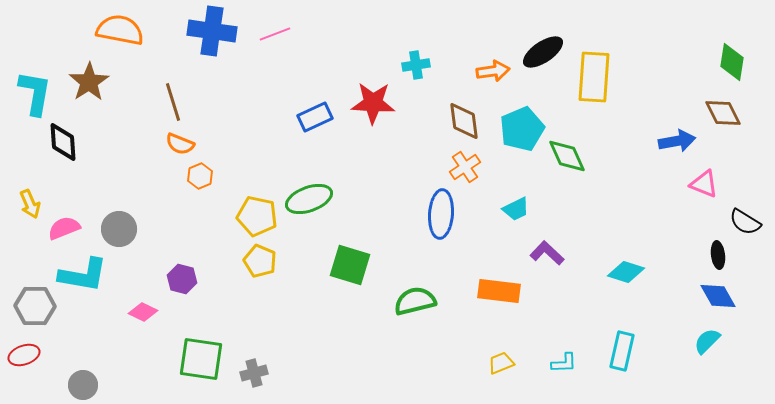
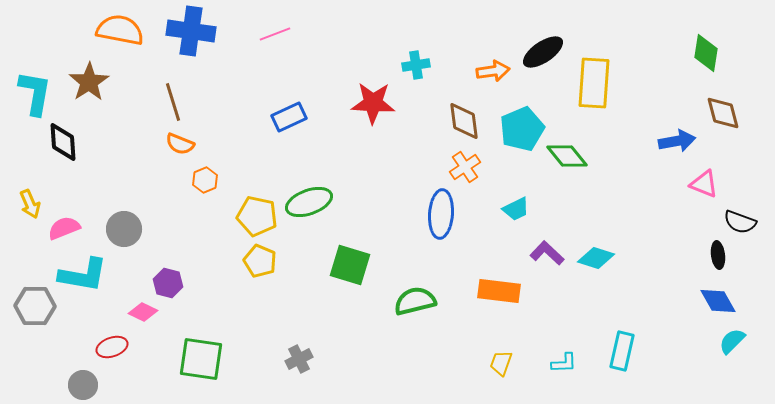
blue cross at (212, 31): moved 21 px left
green diamond at (732, 62): moved 26 px left, 9 px up
yellow rectangle at (594, 77): moved 6 px down
brown diamond at (723, 113): rotated 12 degrees clockwise
blue rectangle at (315, 117): moved 26 px left
green diamond at (567, 156): rotated 15 degrees counterclockwise
orange hexagon at (200, 176): moved 5 px right, 4 px down
green ellipse at (309, 199): moved 3 px down
black semicircle at (745, 222): moved 5 px left; rotated 12 degrees counterclockwise
gray circle at (119, 229): moved 5 px right
cyan diamond at (626, 272): moved 30 px left, 14 px up
purple hexagon at (182, 279): moved 14 px left, 4 px down
blue diamond at (718, 296): moved 5 px down
cyan semicircle at (707, 341): moved 25 px right
red ellipse at (24, 355): moved 88 px right, 8 px up
yellow trapezoid at (501, 363): rotated 48 degrees counterclockwise
gray cross at (254, 373): moved 45 px right, 14 px up; rotated 12 degrees counterclockwise
